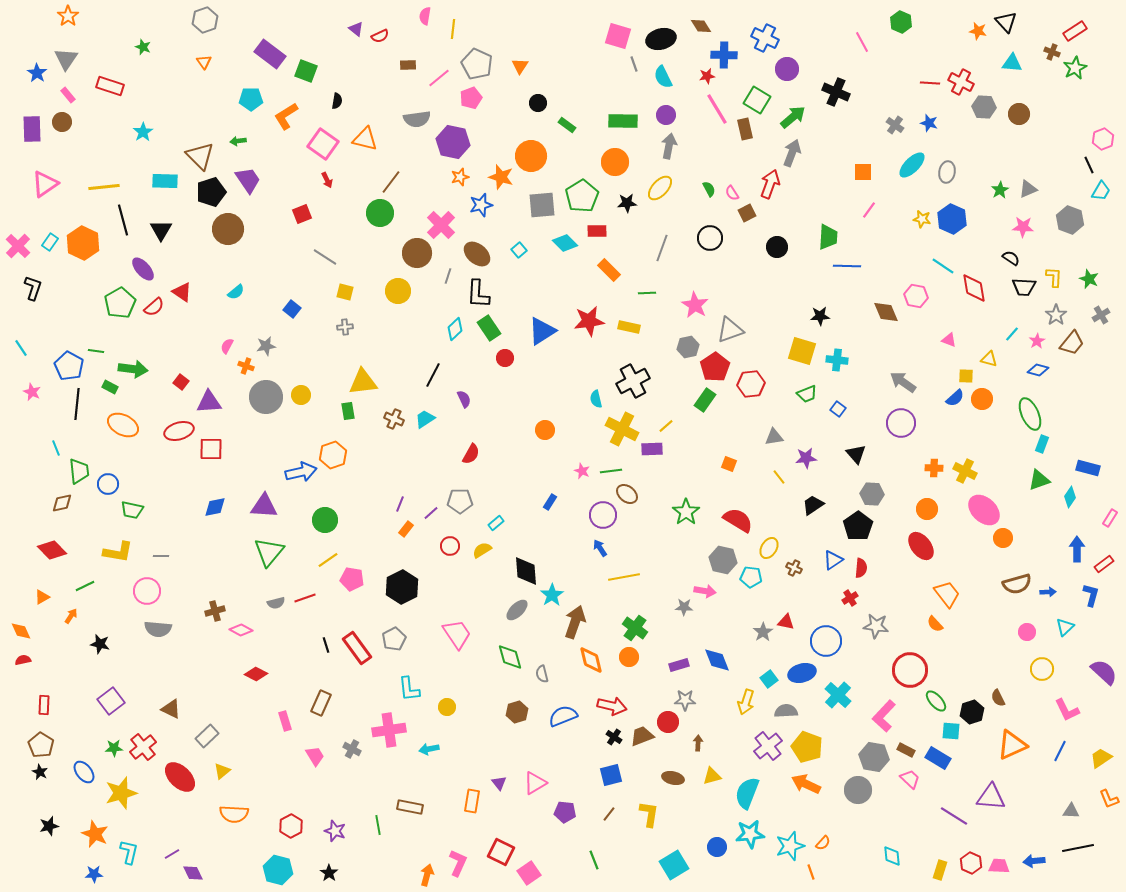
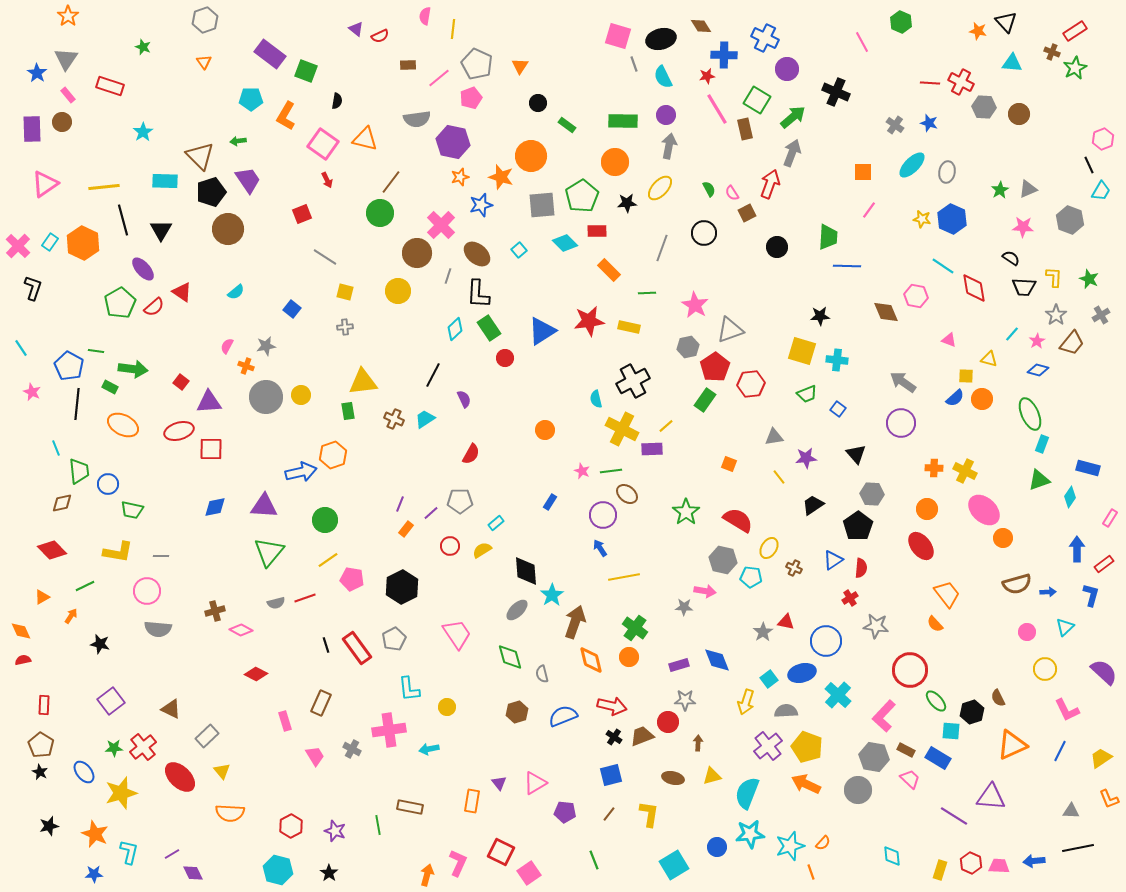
orange L-shape at (286, 116): rotated 28 degrees counterclockwise
black circle at (710, 238): moved 6 px left, 5 px up
yellow circle at (1042, 669): moved 3 px right
yellow triangle at (222, 771): rotated 30 degrees counterclockwise
orange semicircle at (234, 814): moved 4 px left, 1 px up
